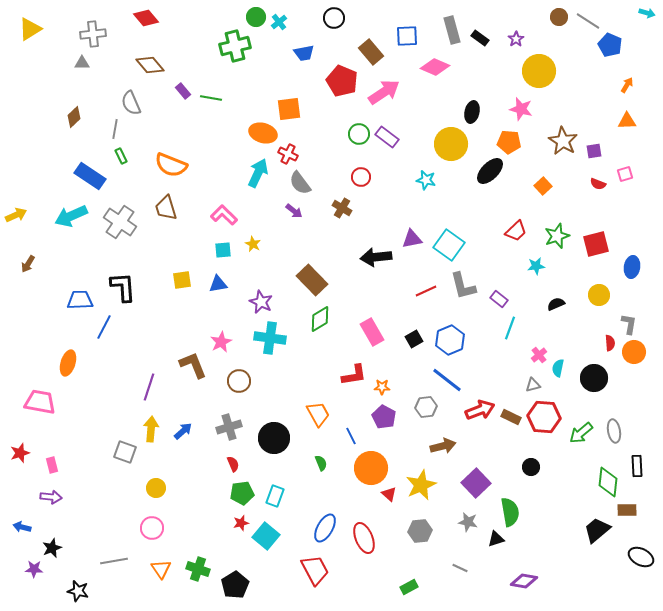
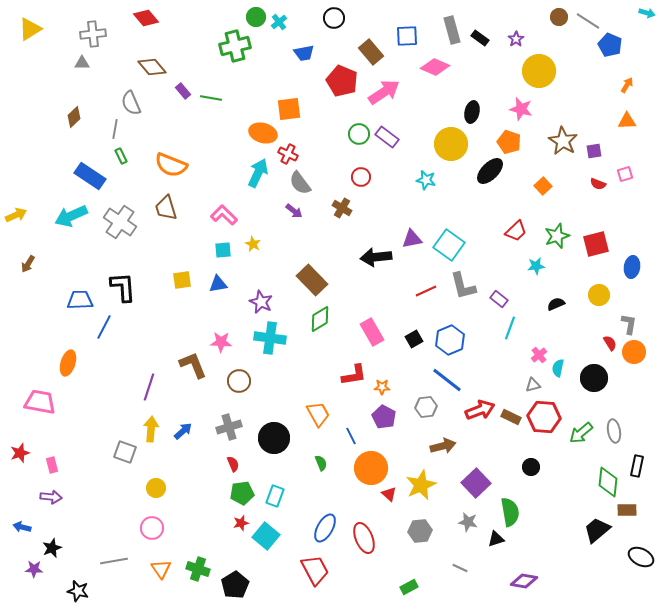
brown diamond at (150, 65): moved 2 px right, 2 px down
orange pentagon at (509, 142): rotated 15 degrees clockwise
pink star at (221, 342): rotated 30 degrees clockwise
red semicircle at (610, 343): rotated 28 degrees counterclockwise
black rectangle at (637, 466): rotated 15 degrees clockwise
